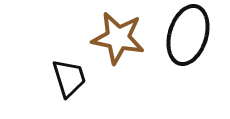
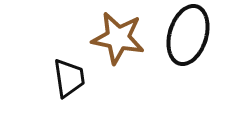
black trapezoid: rotated 9 degrees clockwise
